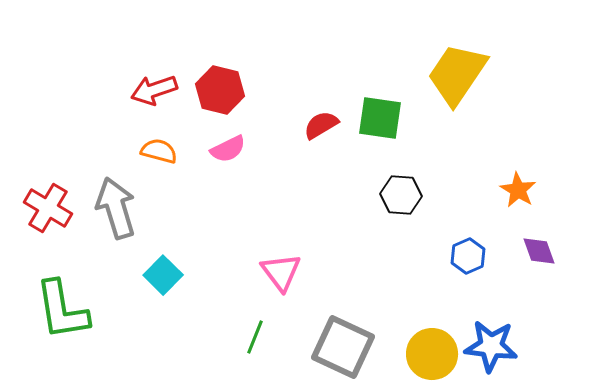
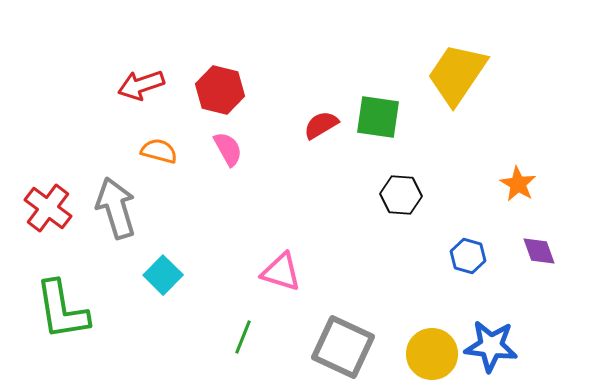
red arrow: moved 13 px left, 5 px up
green square: moved 2 px left, 1 px up
pink semicircle: rotated 93 degrees counterclockwise
orange star: moved 6 px up
red cross: rotated 6 degrees clockwise
blue hexagon: rotated 20 degrees counterclockwise
pink triangle: rotated 36 degrees counterclockwise
green line: moved 12 px left
